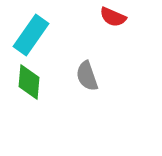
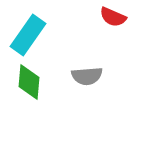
cyan rectangle: moved 3 px left
gray semicircle: rotated 76 degrees counterclockwise
